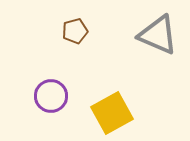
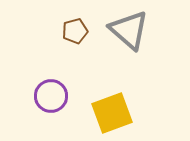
gray triangle: moved 29 px left, 5 px up; rotated 18 degrees clockwise
yellow square: rotated 9 degrees clockwise
